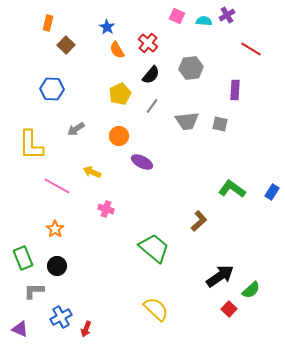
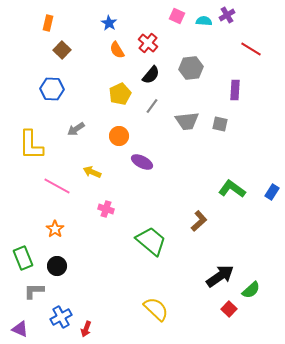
blue star: moved 2 px right, 4 px up
brown square: moved 4 px left, 5 px down
green trapezoid: moved 3 px left, 7 px up
